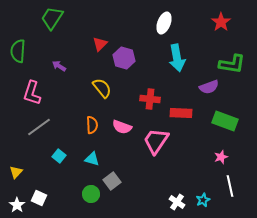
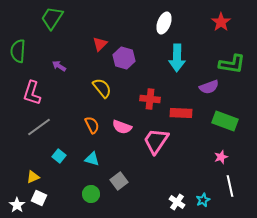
cyan arrow: rotated 12 degrees clockwise
orange semicircle: rotated 24 degrees counterclockwise
yellow triangle: moved 17 px right, 5 px down; rotated 24 degrees clockwise
gray square: moved 7 px right
